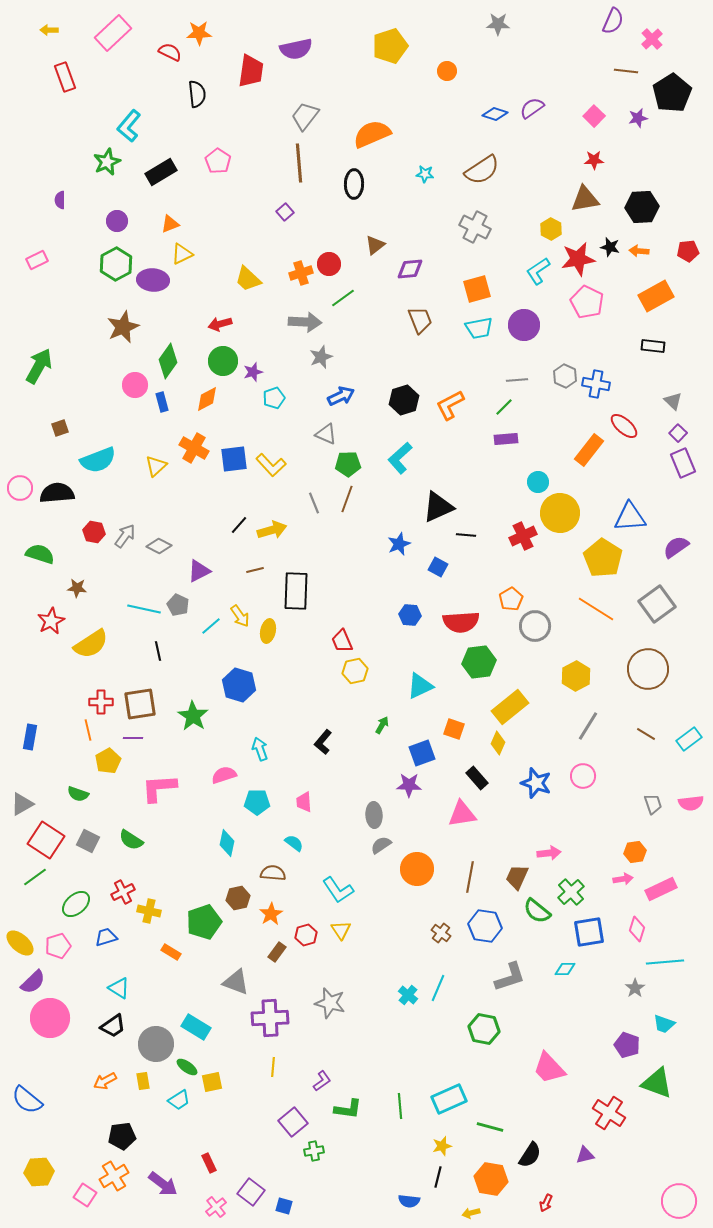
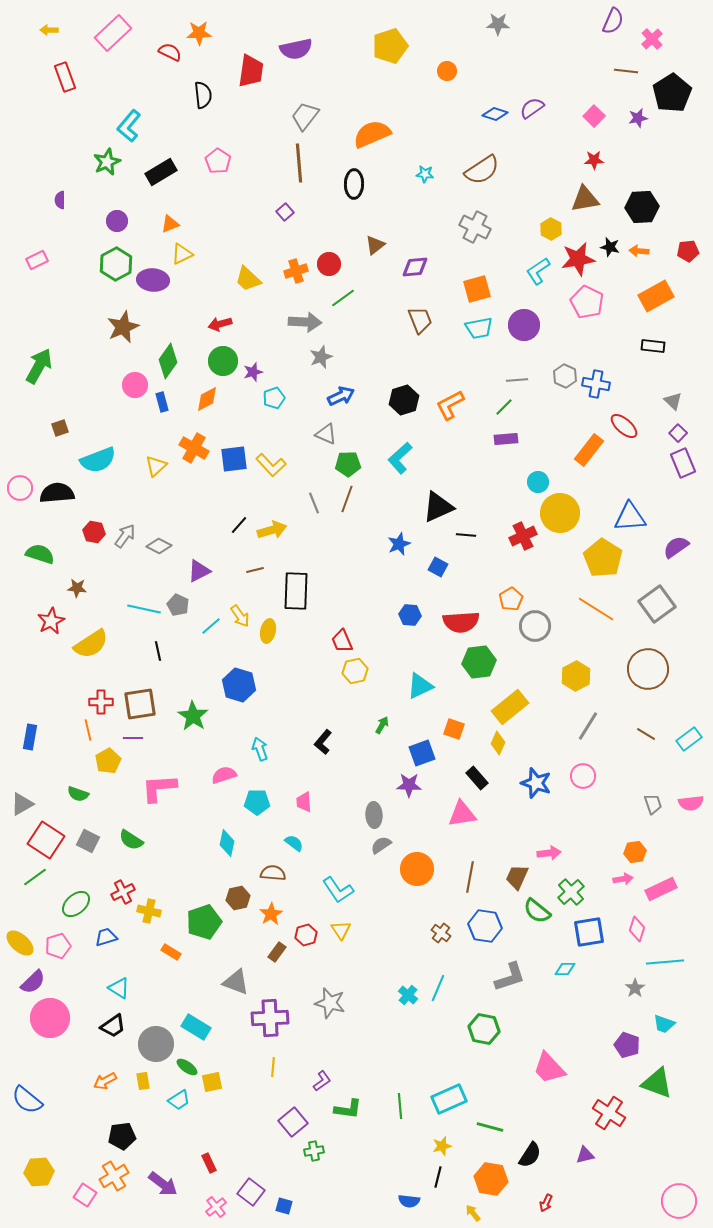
black semicircle at (197, 94): moved 6 px right, 1 px down
purple diamond at (410, 269): moved 5 px right, 2 px up
orange cross at (301, 273): moved 5 px left, 2 px up
yellow arrow at (471, 1213): moved 2 px right; rotated 66 degrees clockwise
